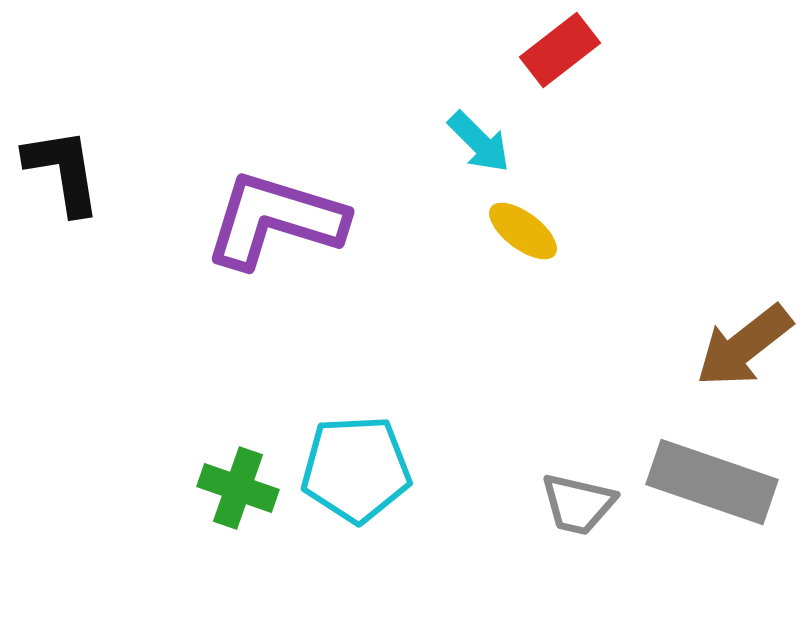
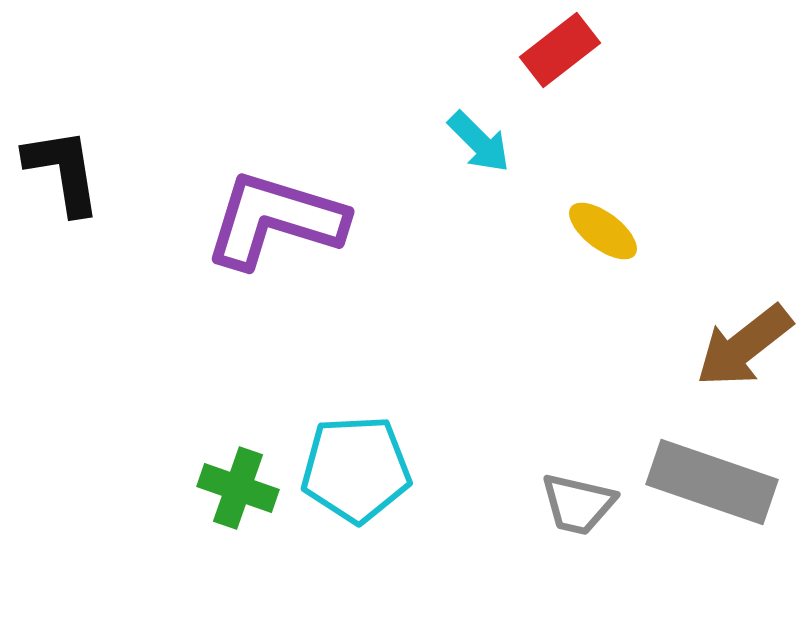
yellow ellipse: moved 80 px right
